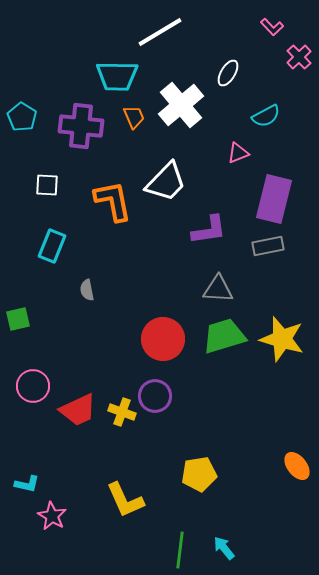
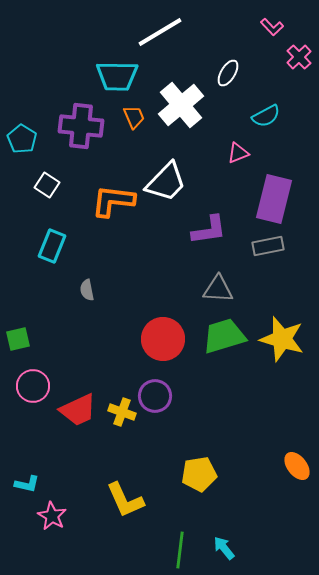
cyan pentagon: moved 22 px down
white square: rotated 30 degrees clockwise
orange L-shape: rotated 72 degrees counterclockwise
green square: moved 20 px down
